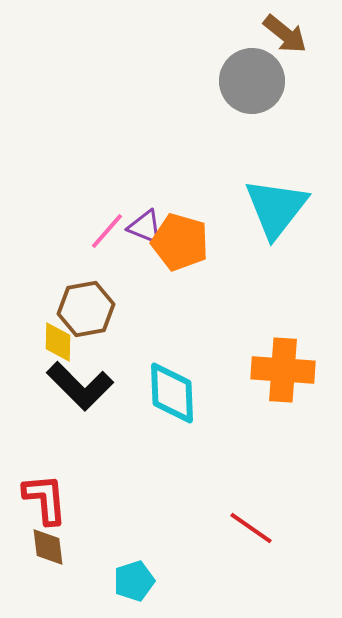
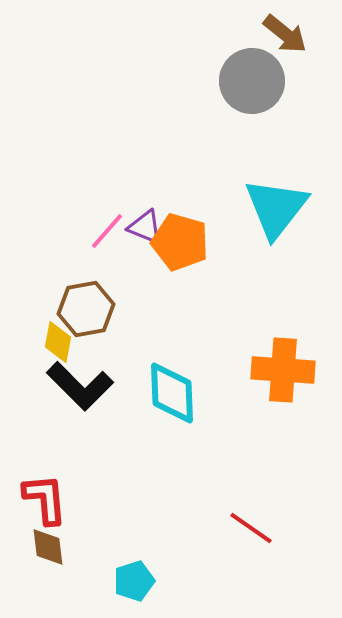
yellow diamond: rotated 9 degrees clockwise
